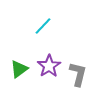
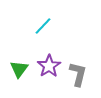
green triangle: rotated 18 degrees counterclockwise
